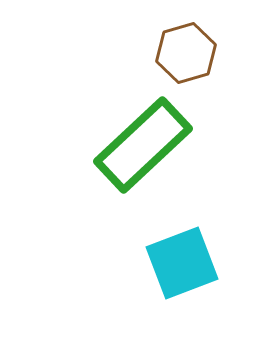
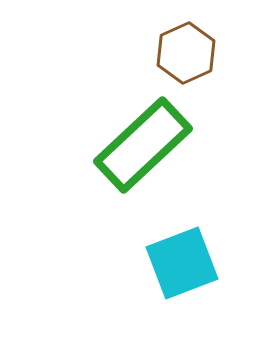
brown hexagon: rotated 8 degrees counterclockwise
